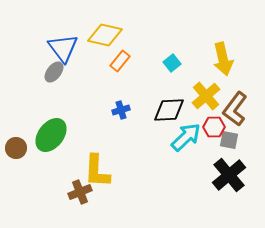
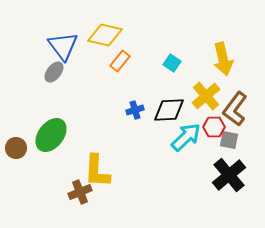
blue triangle: moved 2 px up
cyan square: rotated 18 degrees counterclockwise
blue cross: moved 14 px right
